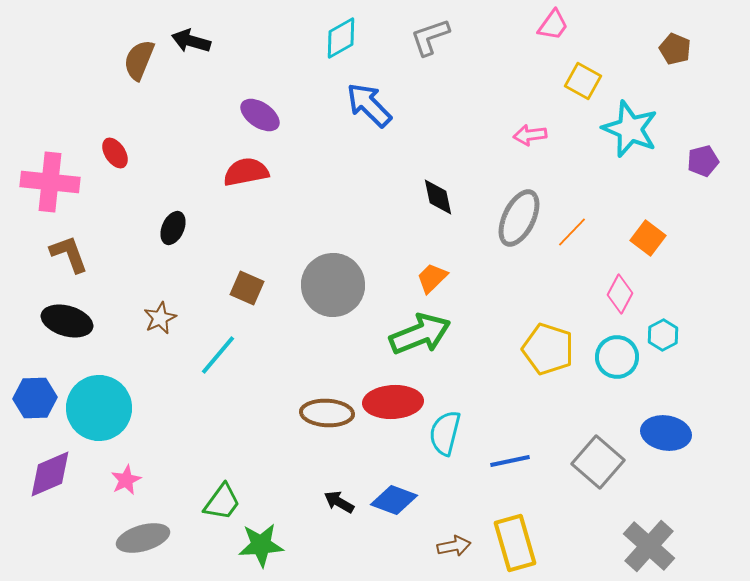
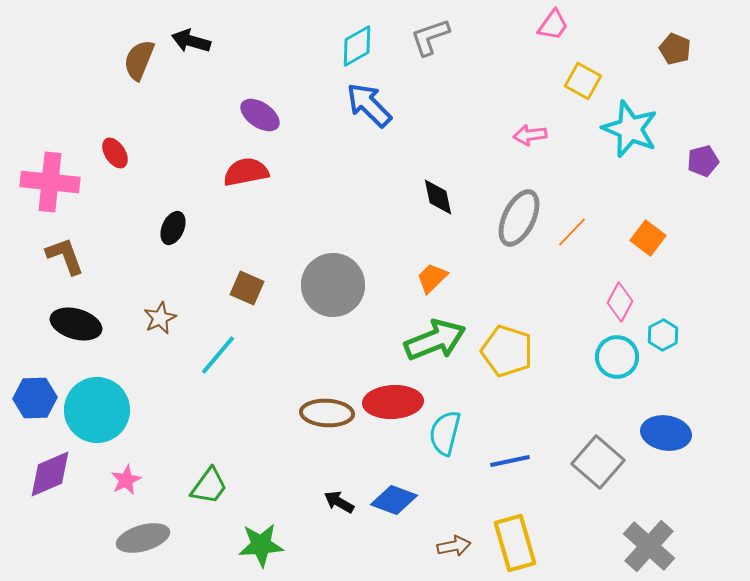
cyan diamond at (341, 38): moved 16 px right, 8 px down
brown L-shape at (69, 254): moved 4 px left, 2 px down
pink diamond at (620, 294): moved 8 px down
black ellipse at (67, 321): moved 9 px right, 3 px down
green arrow at (420, 334): moved 15 px right, 6 px down
yellow pentagon at (548, 349): moved 41 px left, 2 px down
cyan circle at (99, 408): moved 2 px left, 2 px down
green trapezoid at (222, 502): moved 13 px left, 16 px up
